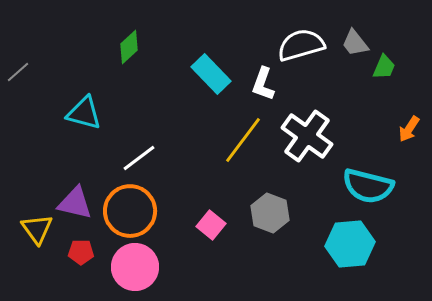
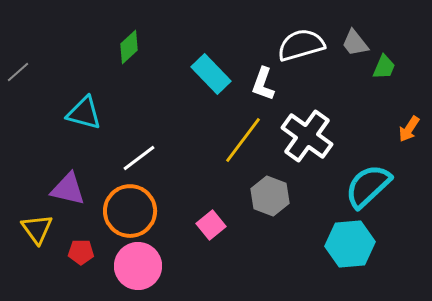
cyan semicircle: rotated 123 degrees clockwise
purple triangle: moved 7 px left, 14 px up
gray hexagon: moved 17 px up
pink square: rotated 12 degrees clockwise
pink circle: moved 3 px right, 1 px up
